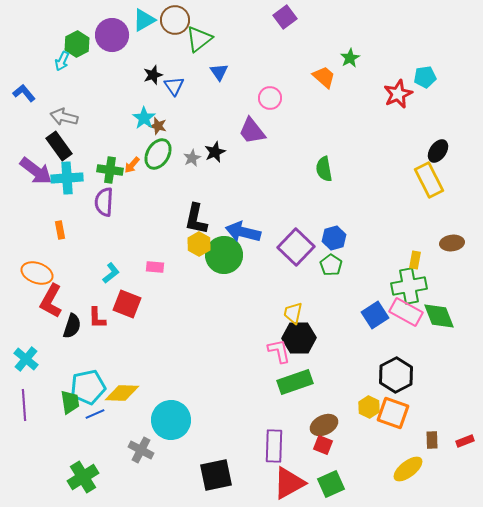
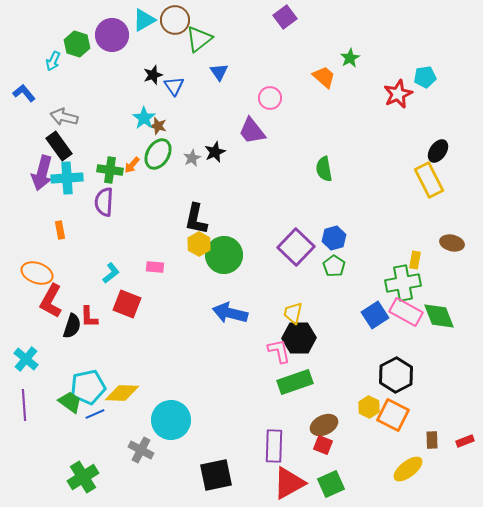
green hexagon at (77, 44): rotated 15 degrees counterclockwise
cyan arrow at (62, 61): moved 9 px left
purple arrow at (36, 171): moved 6 px right, 2 px down; rotated 68 degrees clockwise
blue arrow at (243, 232): moved 13 px left, 81 px down
brown ellipse at (452, 243): rotated 20 degrees clockwise
green pentagon at (331, 265): moved 3 px right, 1 px down
green cross at (409, 286): moved 6 px left, 3 px up
red L-shape at (97, 318): moved 8 px left, 1 px up
green trapezoid at (70, 402): rotated 45 degrees counterclockwise
orange square at (393, 413): moved 2 px down; rotated 8 degrees clockwise
